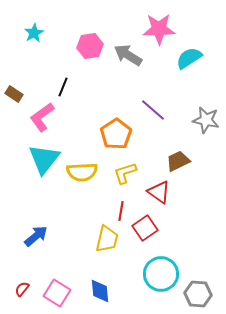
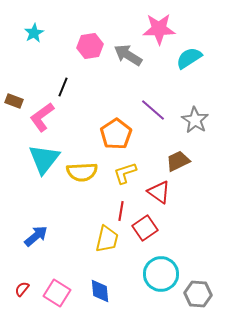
brown rectangle: moved 7 px down; rotated 12 degrees counterclockwise
gray star: moved 11 px left; rotated 20 degrees clockwise
